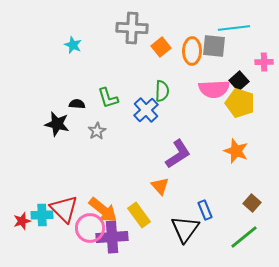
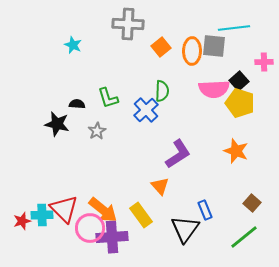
gray cross: moved 4 px left, 4 px up
yellow rectangle: moved 2 px right
